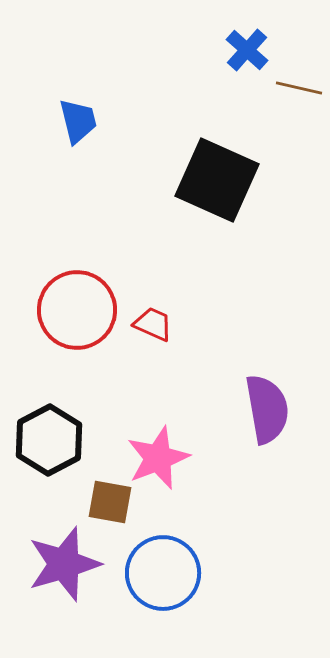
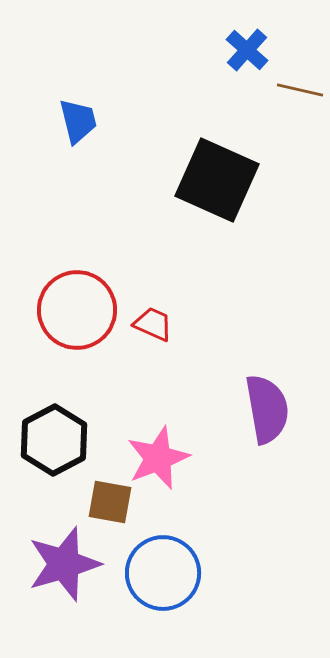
brown line: moved 1 px right, 2 px down
black hexagon: moved 5 px right
